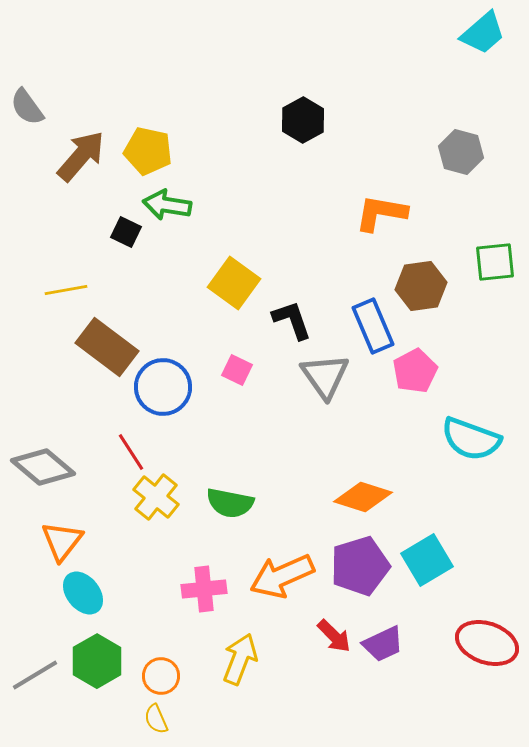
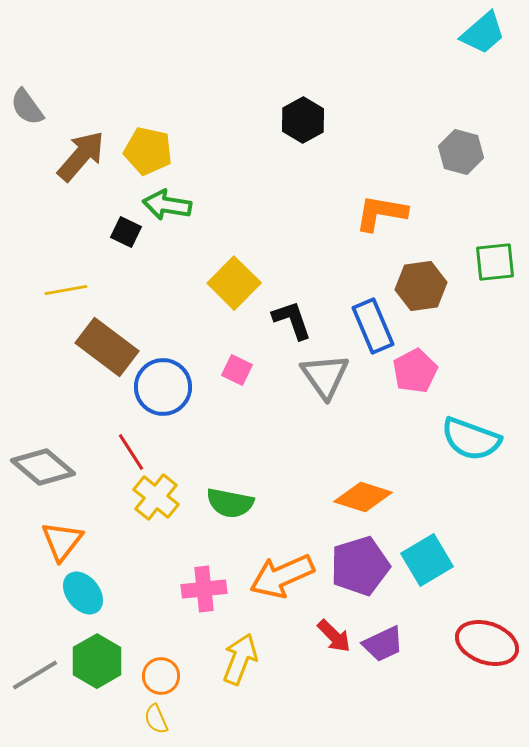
yellow square: rotated 9 degrees clockwise
